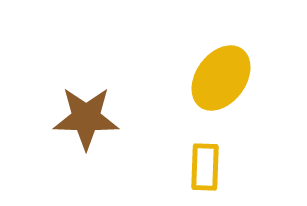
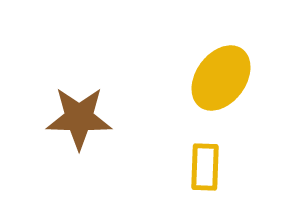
brown star: moved 7 px left
